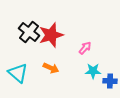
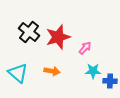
red star: moved 7 px right, 2 px down
orange arrow: moved 1 px right, 3 px down; rotated 14 degrees counterclockwise
